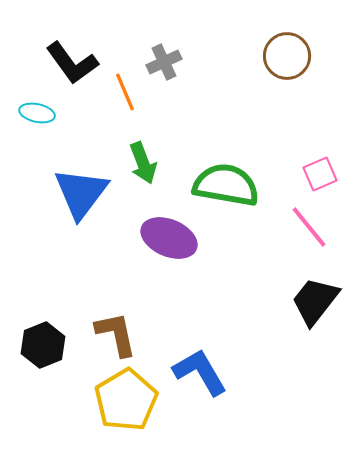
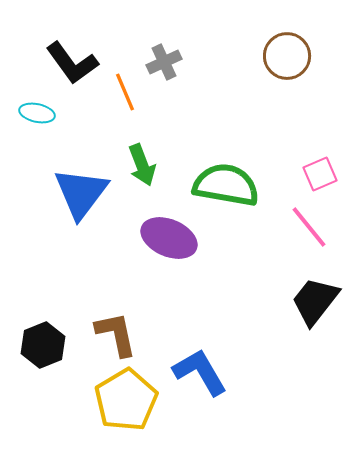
green arrow: moved 1 px left, 2 px down
